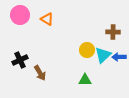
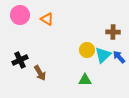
blue arrow: rotated 48 degrees clockwise
